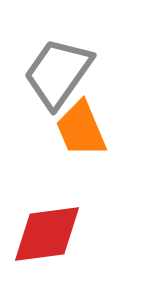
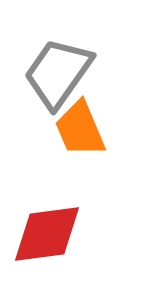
orange trapezoid: moved 1 px left
